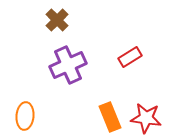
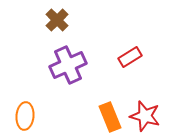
red star: moved 1 px left, 2 px up; rotated 8 degrees clockwise
